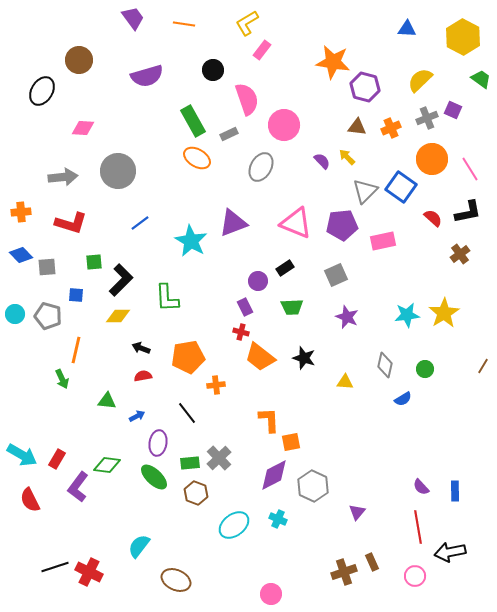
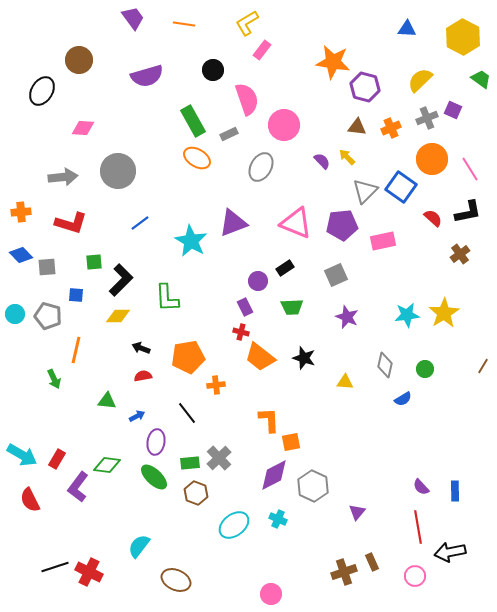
green arrow at (62, 379): moved 8 px left
purple ellipse at (158, 443): moved 2 px left, 1 px up
